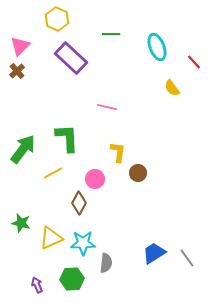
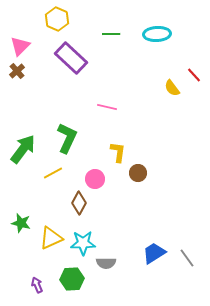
cyan ellipse: moved 13 px up; rotated 72 degrees counterclockwise
red line: moved 13 px down
green L-shape: rotated 28 degrees clockwise
gray semicircle: rotated 84 degrees clockwise
